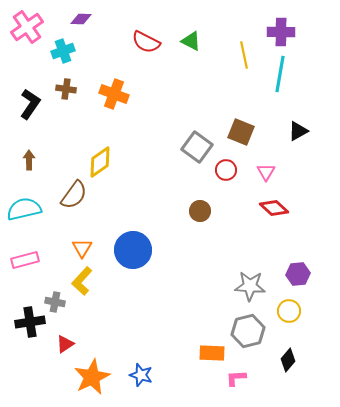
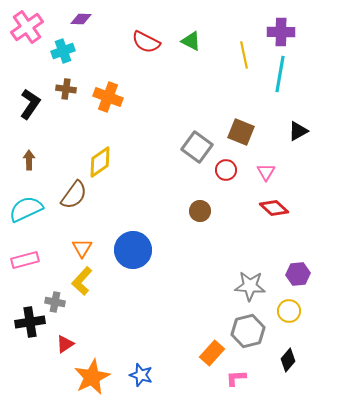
orange cross: moved 6 px left, 3 px down
cyan semicircle: moved 2 px right; rotated 12 degrees counterclockwise
orange rectangle: rotated 50 degrees counterclockwise
